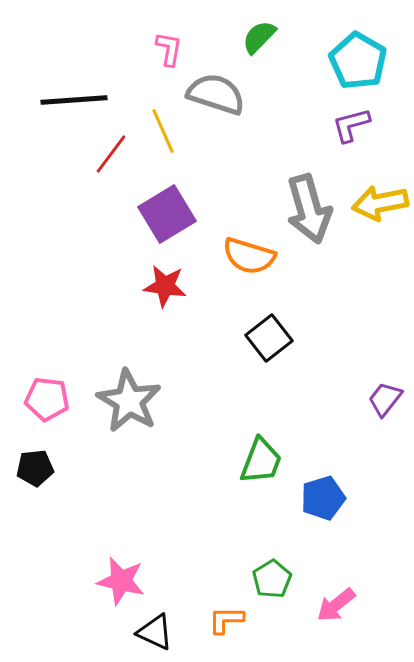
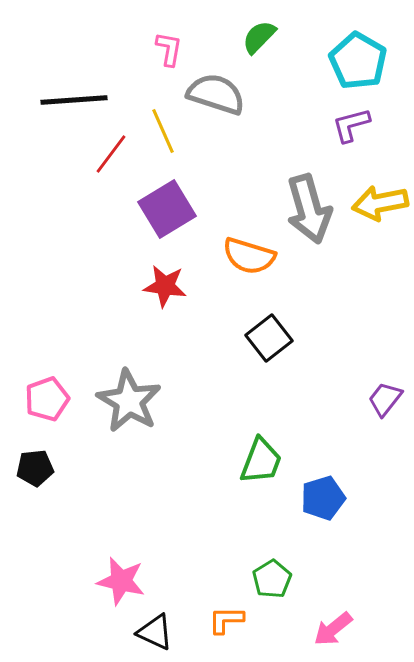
purple square: moved 5 px up
pink pentagon: rotated 27 degrees counterclockwise
pink arrow: moved 3 px left, 24 px down
